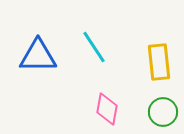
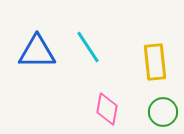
cyan line: moved 6 px left
blue triangle: moved 1 px left, 4 px up
yellow rectangle: moved 4 px left
